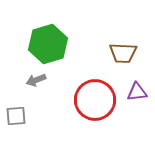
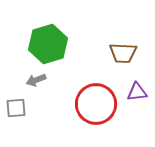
red circle: moved 1 px right, 4 px down
gray square: moved 8 px up
